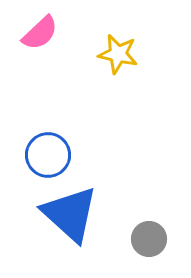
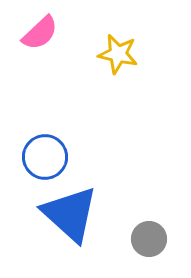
blue circle: moved 3 px left, 2 px down
